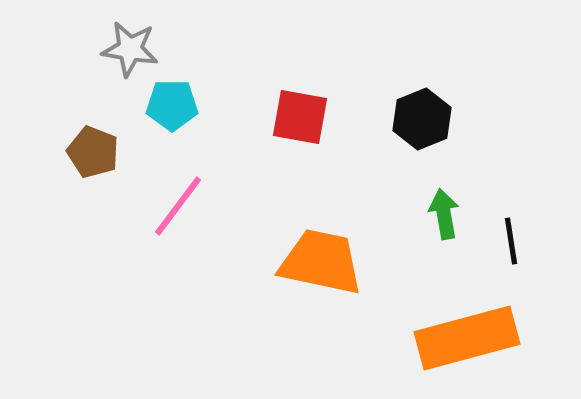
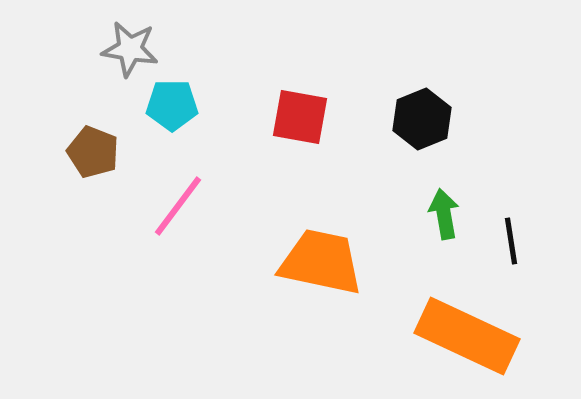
orange rectangle: moved 2 px up; rotated 40 degrees clockwise
